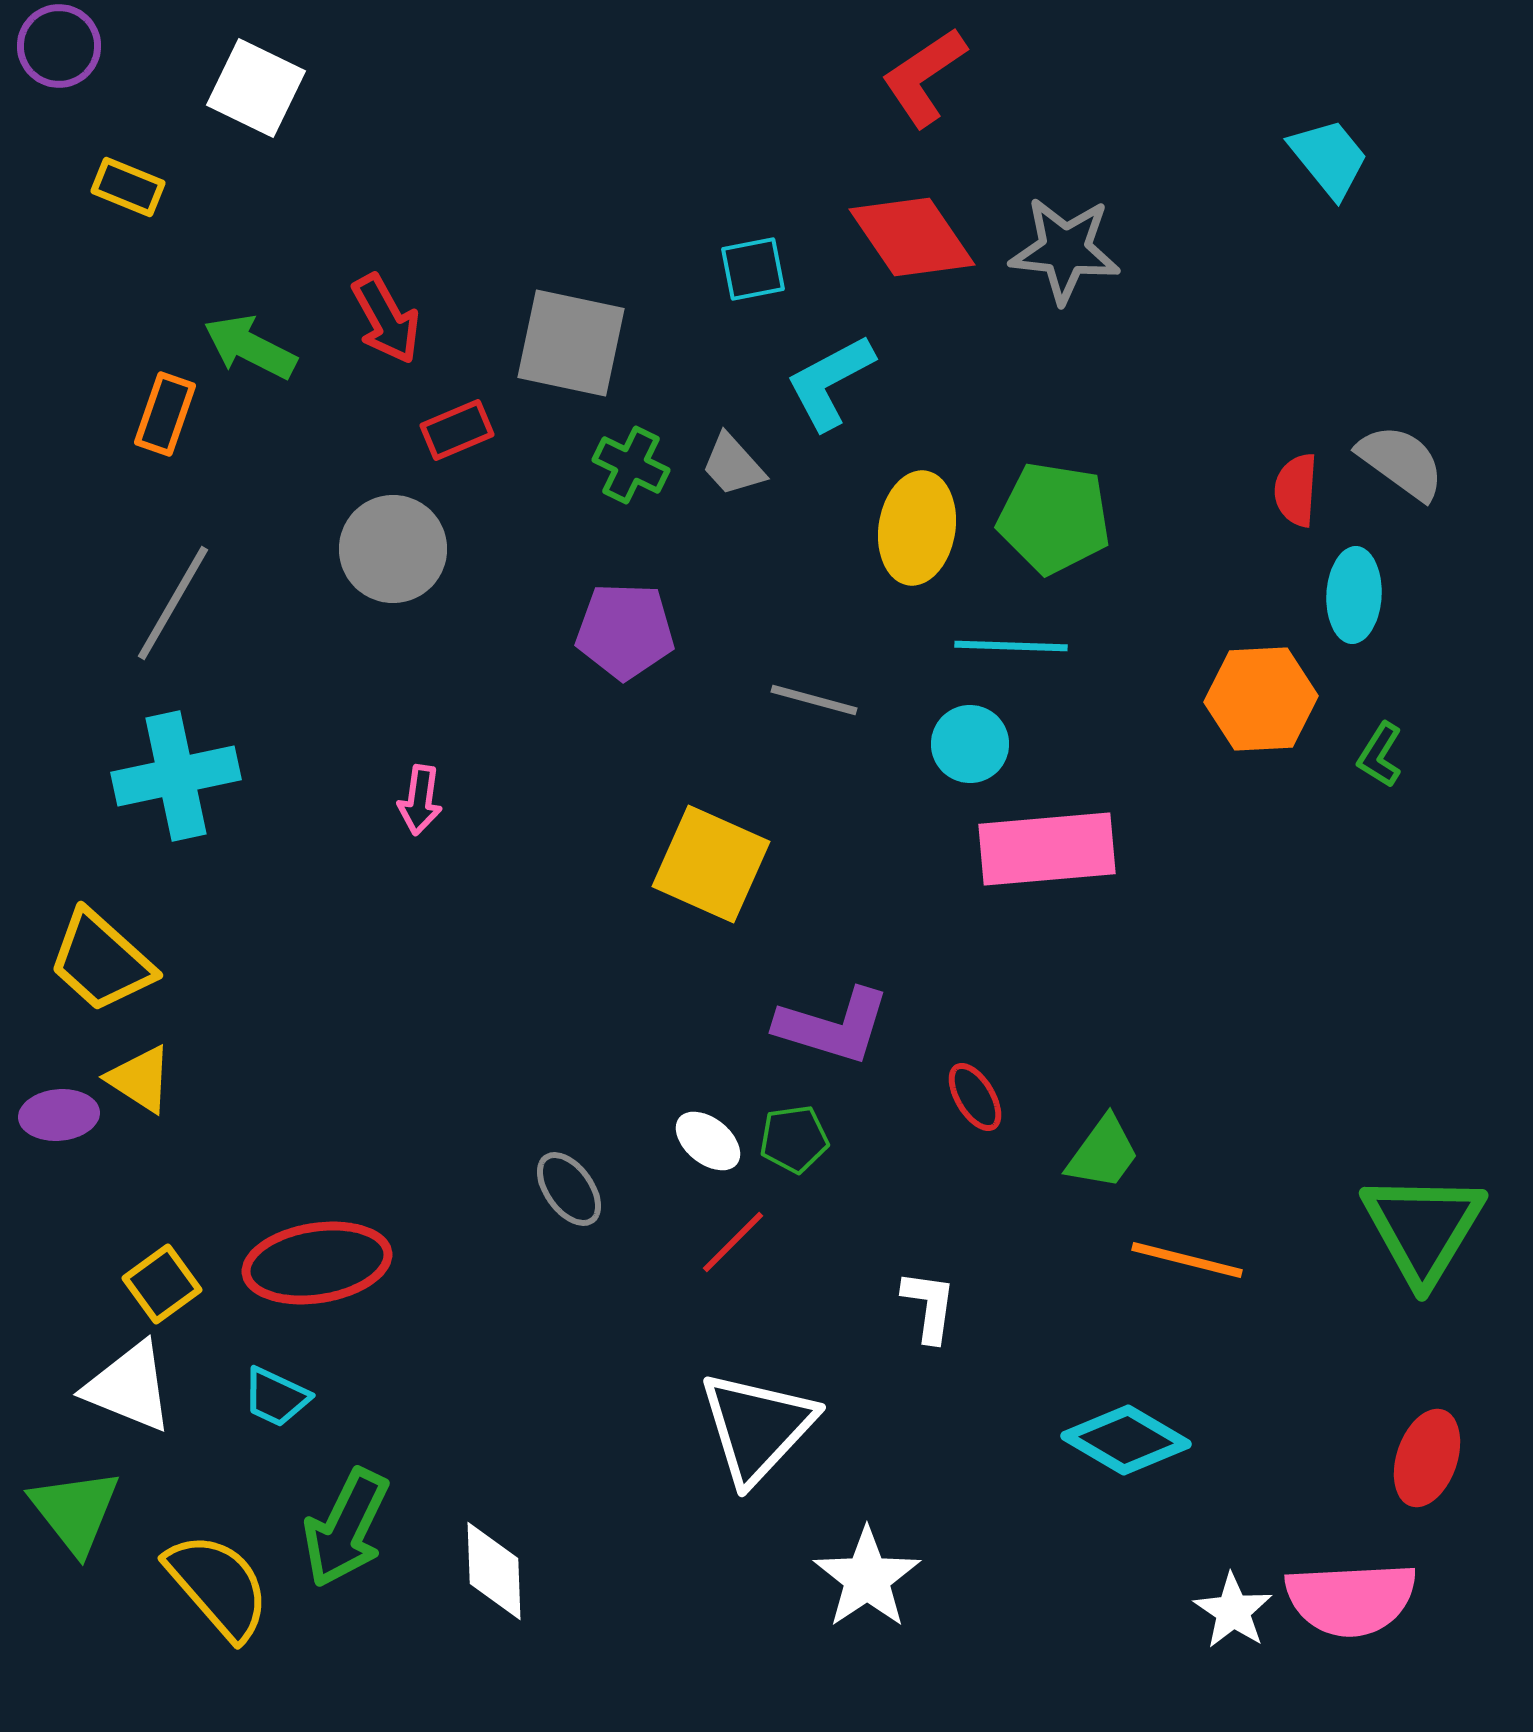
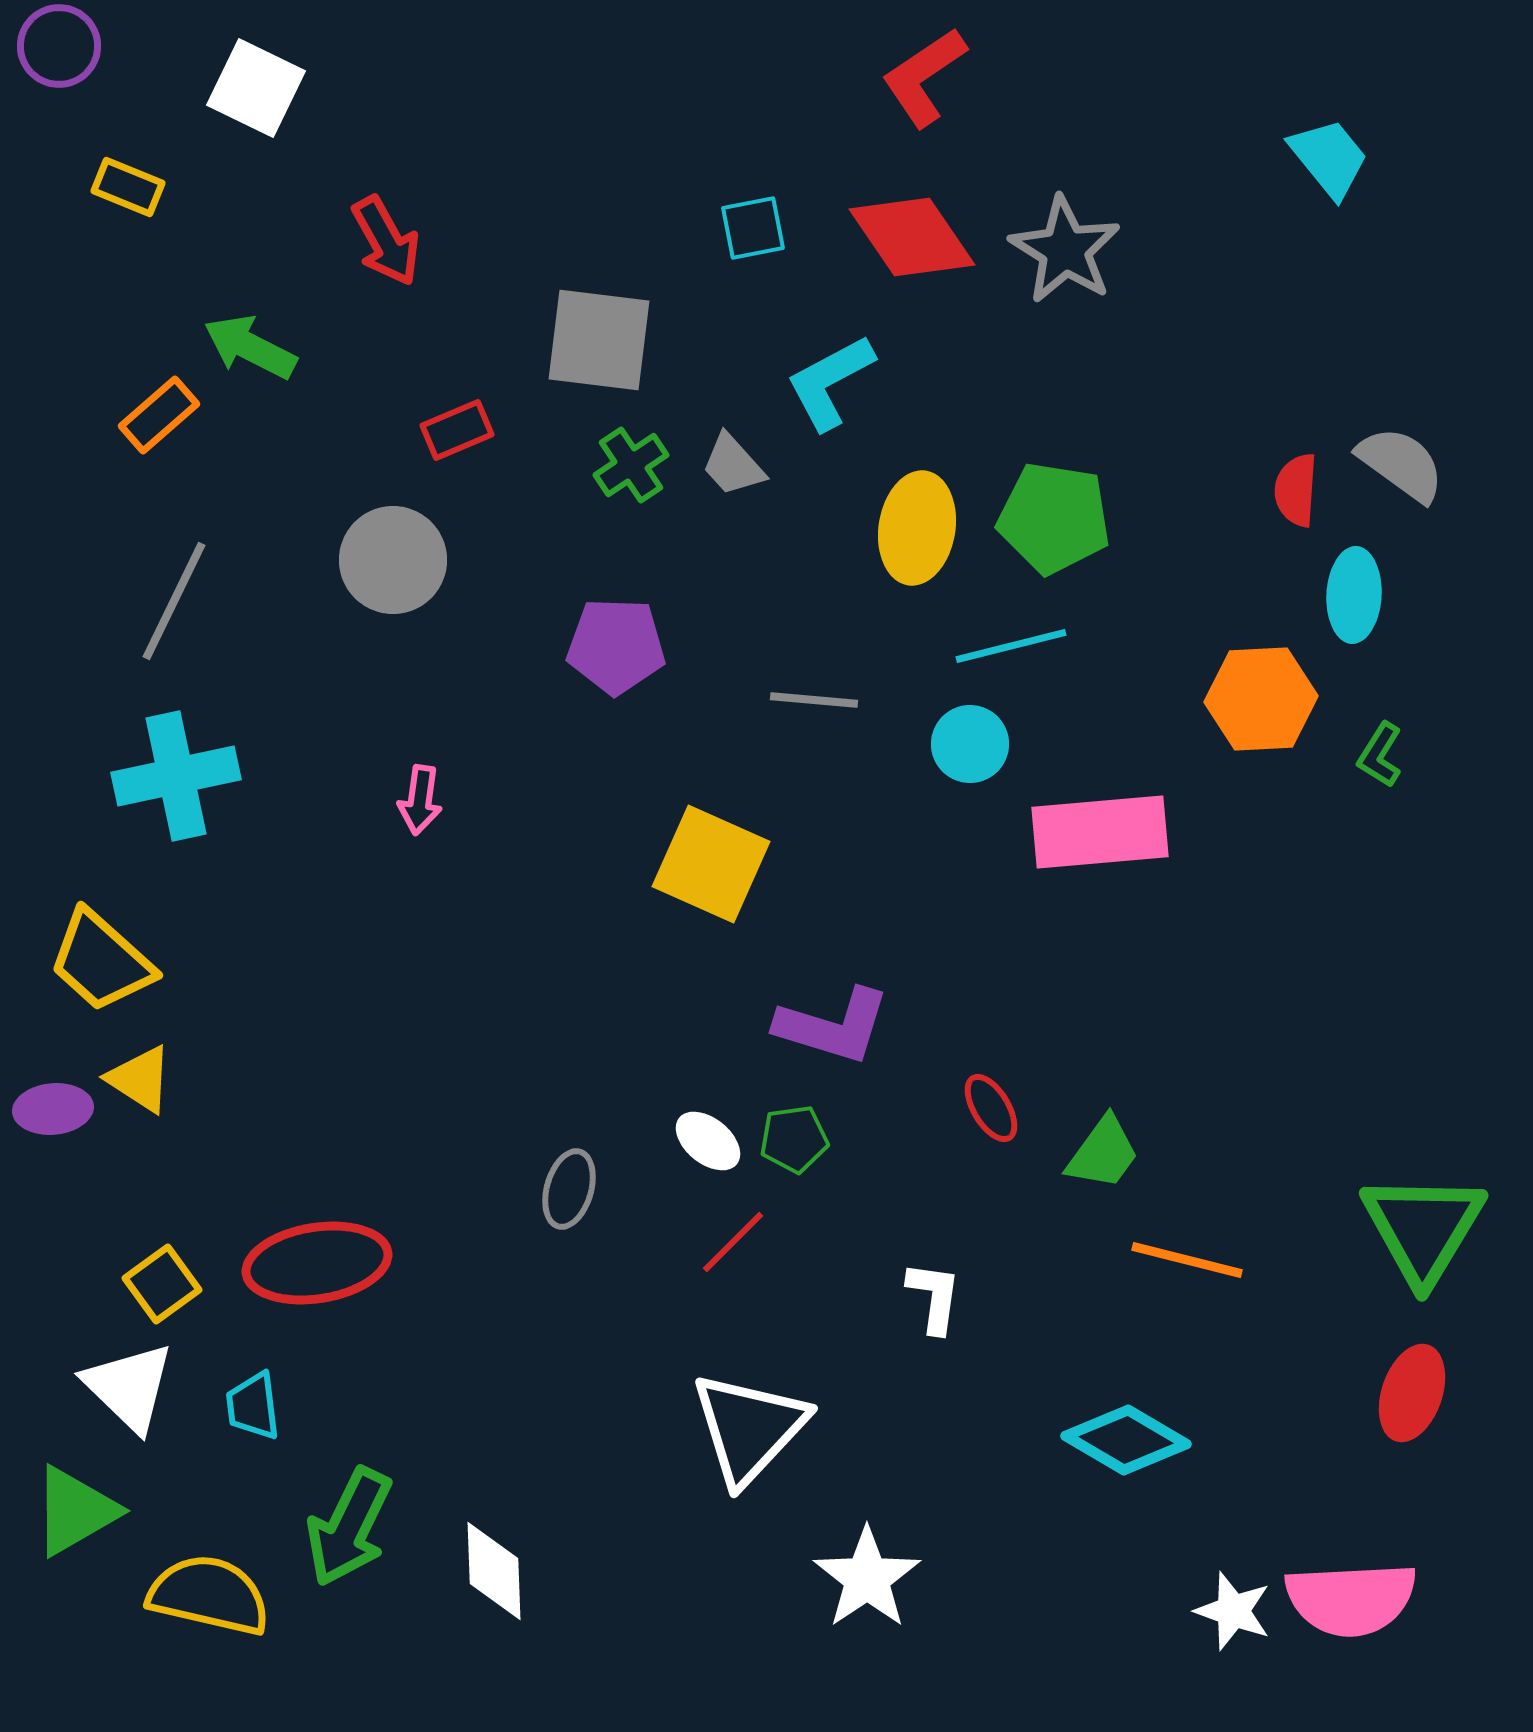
gray star at (1065, 250): rotated 26 degrees clockwise
cyan square at (753, 269): moved 41 px up
red arrow at (386, 319): moved 78 px up
gray square at (571, 343): moved 28 px right, 3 px up; rotated 5 degrees counterclockwise
orange rectangle at (165, 414): moved 6 px left, 1 px down; rotated 30 degrees clockwise
gray semicircle at (1401, 462): moved 2 px down
green cross at (631, 465): rotated 30 degrees clockwise
gray circle at (393, 549): moved 11 px down
gray line at (173, 603): moved 1 px right, 2 px up; rotated 4 degrees counterclockwise
purple pentagon at (625, 631): moved 9 px left, 15 px down
cyan line at (1011, 646): rotated 16 degrees counterclockwise
gray line at (814, 700): rotated 10 degrees counterclockwise
pink rectangle at (1047, 849): moved 53 px right, 17 px up
red ellipse at (975, 1097): moved 16 px right, 11 px down
purple ellipse at (59, 1115): moved 6 px left, 6 px up
gray ellipse at (569, 1189): rotated 52 degrees clockwise
white L-shape at (929, 1306): moved 5 px right, 9 px up
white triangle at (129, 1387): rotated 22 degrees clockwise
cyan trapezoid at (276, 1397): moved 23 px left, 9 px down; rotated 58 degrees clockwise
white triangle at (757, 1427): moved 8 px left, 1 px down
red ellipse at (1427, 1458): moved 15 px left, 65 px up
green triangle at (75, 1511): rotated 38 degrees clockwise
green arrow at (346, 1528): moved 3 px right, 1 px up
yellow semicircle at (218, 1586): moved 9 px left, 9 px down; rotated 36 degrees counterclockwise
white star at (1233, 1611): rotated 14 degrees counterclockwise
